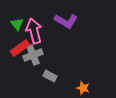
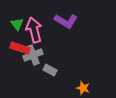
pink arrow: moved 1 px up
red rectangle: rotated 54 degrees clockwise
gray rectangle: moved 6 px up
